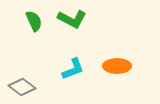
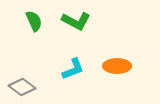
green L-shape: moved 4 px right, 2 px down
